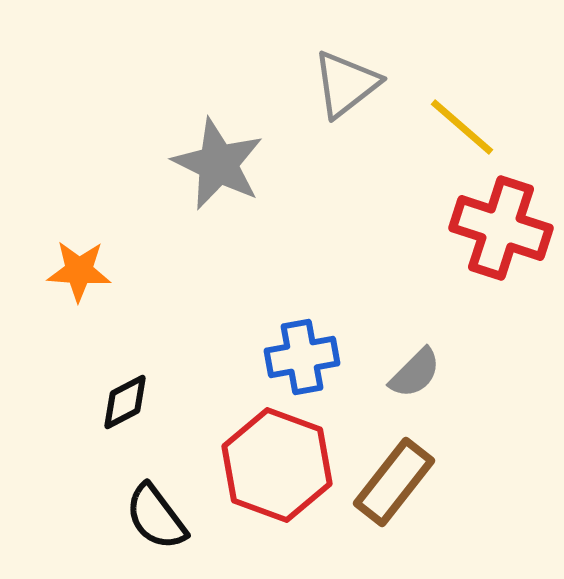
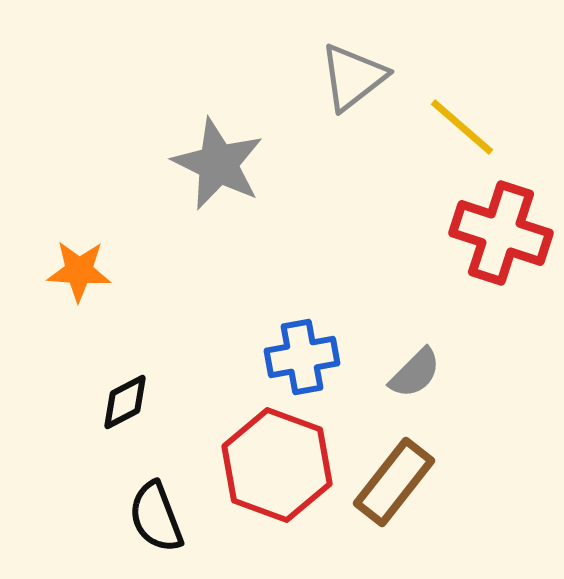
gray triangle: moved 7 px right, 7 px up
red cross: moved 5 px down
black semicircle: rotated 16 degrees clockwise
